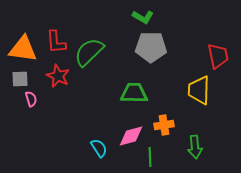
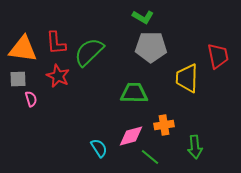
red L-shape: moved 1 px down
gray square: moved 2 px left
yellow trapezoid: moved 12 px left, 12 px up
green line: rotated 48 degrees counterclockwise
